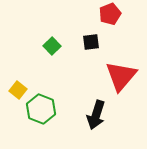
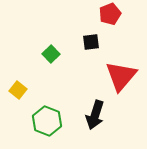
green square: moved 1 px left, 8 px down
green hexagon: moved 6 px right, 12 px down
black arrow: moved 1 px left
